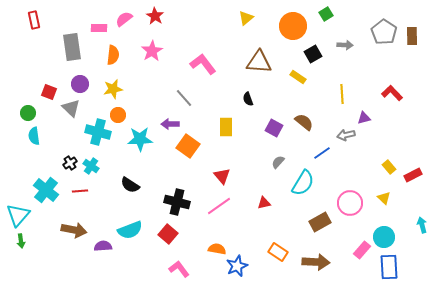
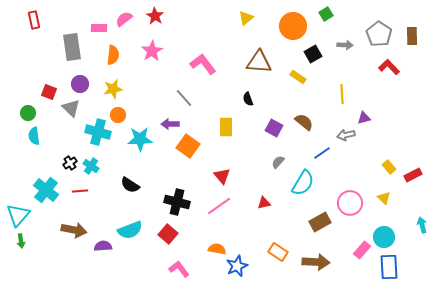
gray pentagon at (384, 32): moved 5 px left, 2 px down
red L-shape at (392, 93): moved 3 px left, 26 px up
